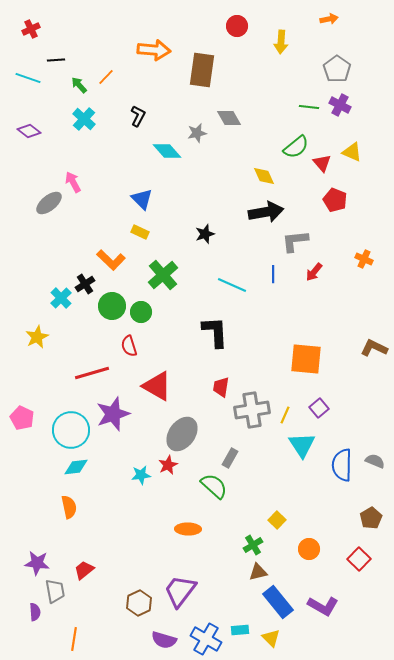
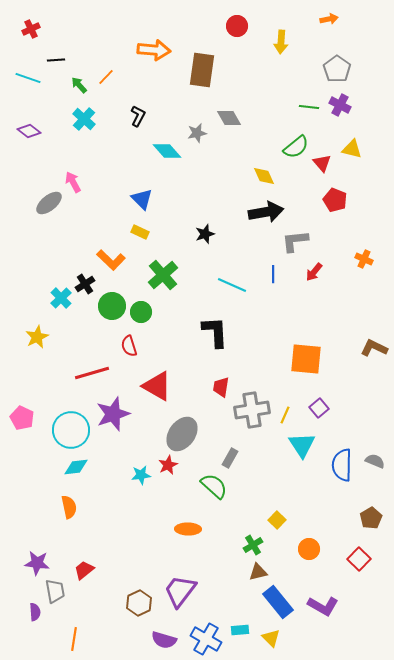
yellow triangle at (352, 152): moved 3 px up; rotated 10 degrees counterclockwise
